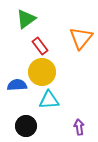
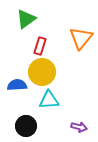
red rectangle: rotated 54 degrees clockwise
purple arrow: rotated 112 degrees clockwise
